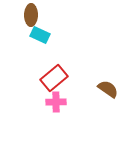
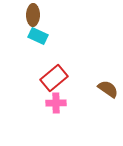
brown ellipse: moved 2 px right
cyan rectangle: moved 2 px left, 1 px down
pink cross: moved 1 px down
